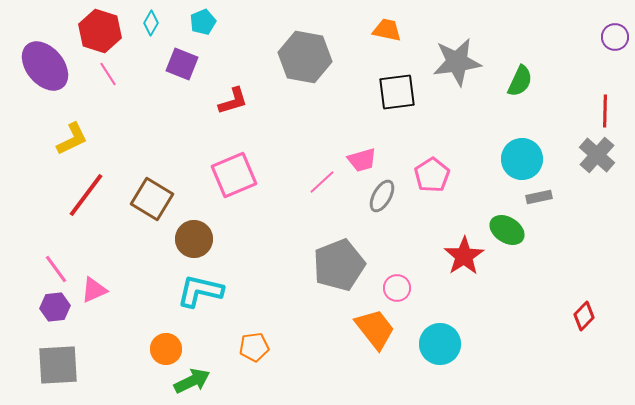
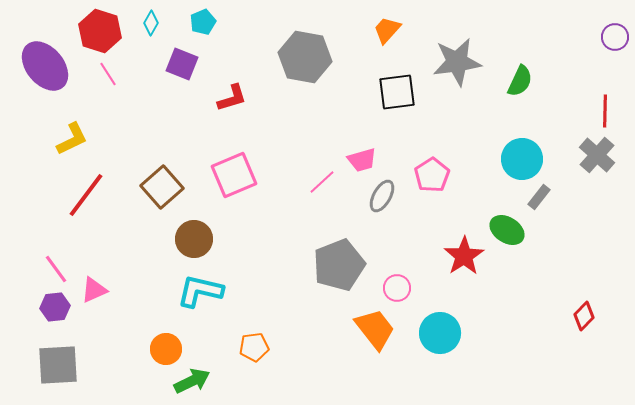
orange trapezoid at (387, 30): rotated 60 degrees counterclockwise
red L-shape at (233, 101): moved 1 px left, 3 px up
gray rectangle at (539, 197): rotated 40 degrees counterclockwise
brown square at (152, 199): moved 10 px right, 12 px up; rotated 18 degrees clockwise
cyan circle at (440, 344): moved 11 px up
